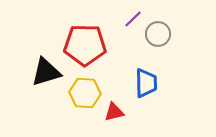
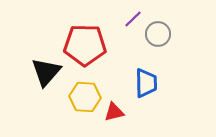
black triangle: rotated 32 degrees counterclockwise
yellow hexagon: moved 4 px down
